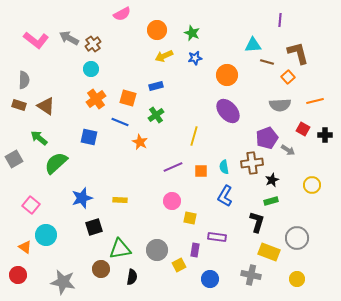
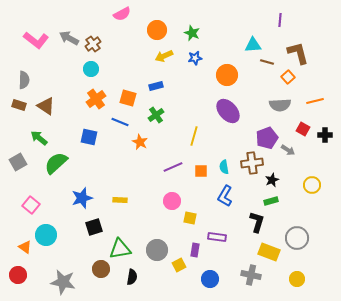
gray square at (14, 159): moved 4 px right, 3 px down
